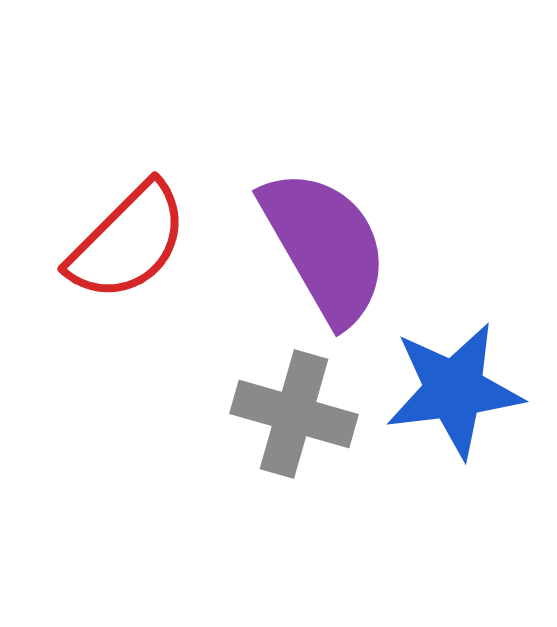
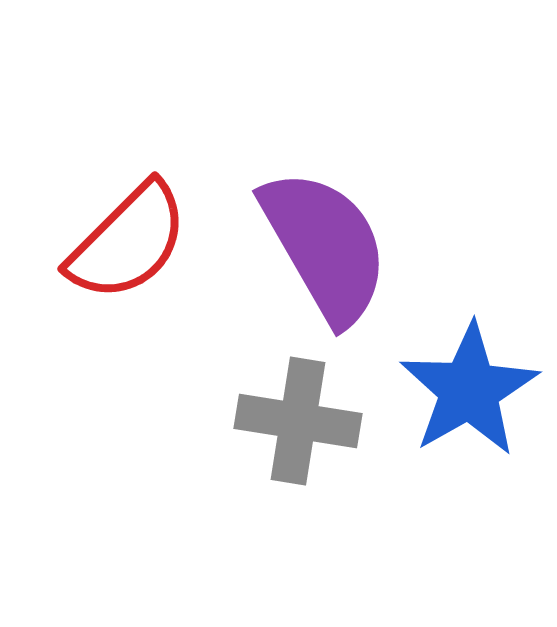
blue star: moved 15 px right; rotated 23 degrees counterclockwise
gray cross: moved 4 px right, 7 px down; rotated 7 degrees counterclockwise
